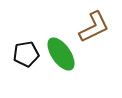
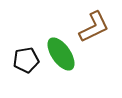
black pentagon: moved 6 px down
